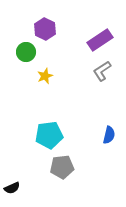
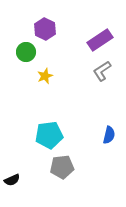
black semicircle: moved 8 px up
